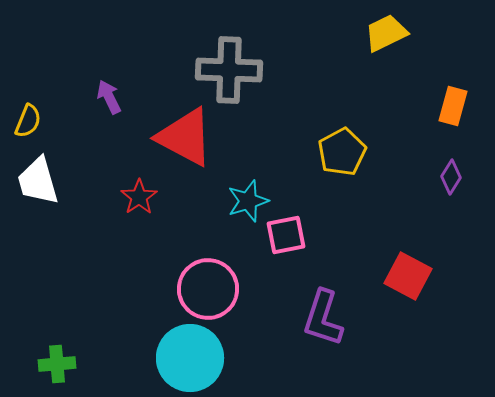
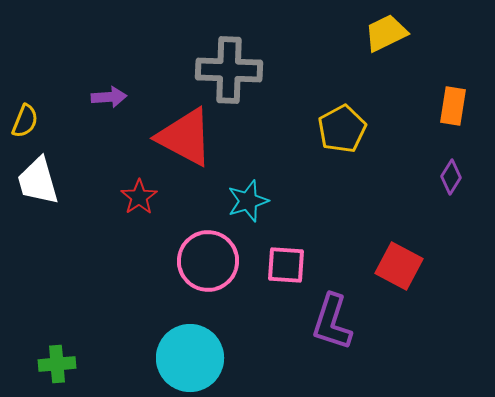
purple arrow: rotated 112 degrees clockwise
orange rectangle: rotated 6 degrees counterclockwise
yellow semicircle: moved 3 px left
yellow pentagon: moved 23 px up
pink square: moved 30 px down; rotated 15 degrees clockwise
red square: moved 9 px left, 10 px up
pink circle: moved 28 px up
purple L-shape: moved 9 px right, 4 px down
